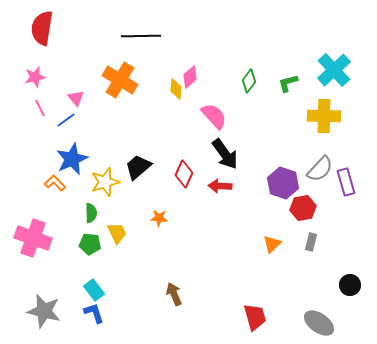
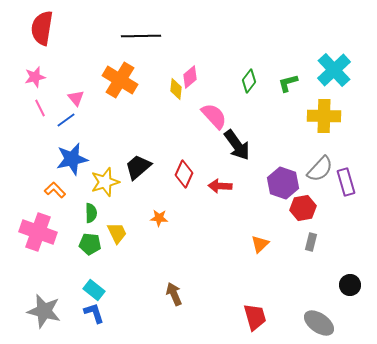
black arrow: moved 12 px right, 9 px up
blue star: rotated 12 degrees clockwise
orange L-shape: moved 7 px down
pink cross: moved 5 px right, 6 px up
orange triangle: moved 12 px left
cyan rectangle: rotated 15 degrees counterclockwise
